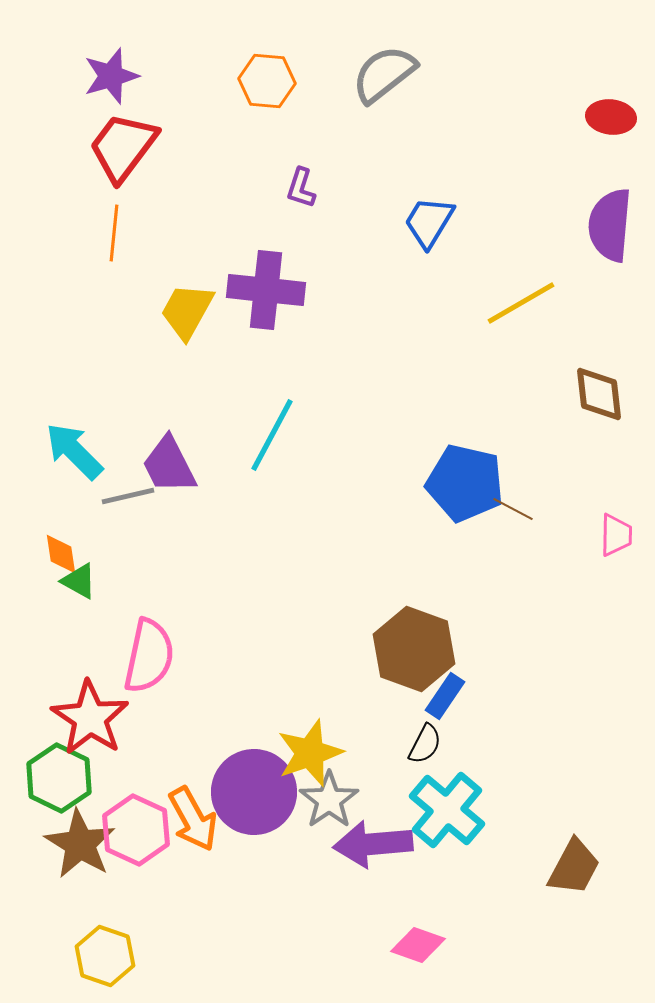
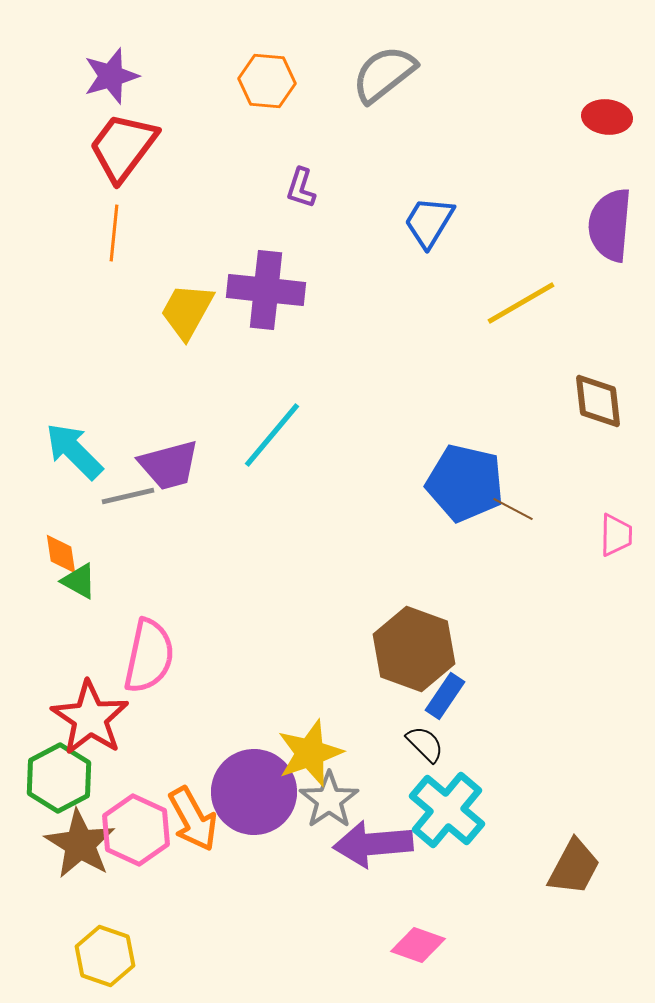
red ellipse: moved 4 px left
brown diamond: moved 1 px left, 7 px down
cyan line: rotated 12 degrees clockwise
purple trapezoid: rotated 78 degrees counterclockwise
black semicircle: rotated 72 degrees counterclockwise
green hexagon: rotated 6 degrees clockwise
